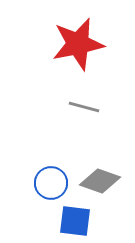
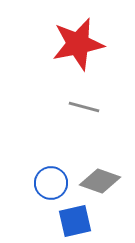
blue square: rotated 20 degrees counterclockwise
